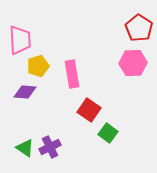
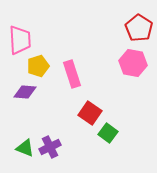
pink hexagon: rotated 12 degrees clockwise
pink rectangle: rotated 8 degrees counterclockwise
red square: moved 1 px right, 3 px down
green triangle: rotated 12 degrees counterclockwise
